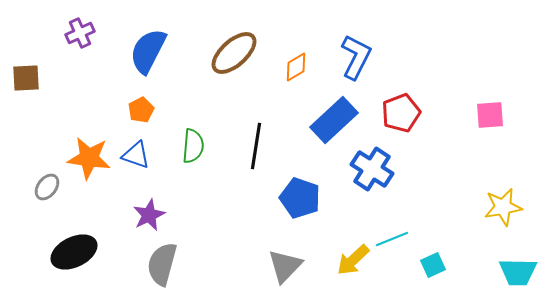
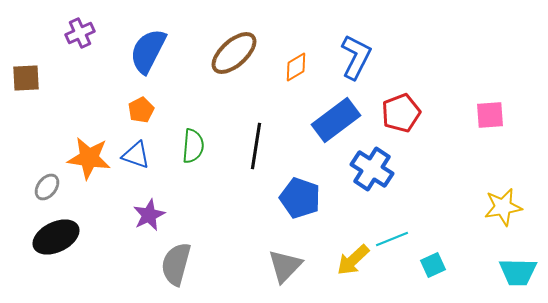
blue rectangle: moved 2 px right; rotated 6 degrees clockwise
black ellipse: moved 18 px left, 15 px up
gray semicircle: moved 14 px right
